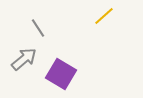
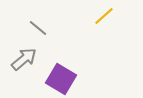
gray line: rotated 18 degrees counterclockwise
purple square: moved 5 px down
